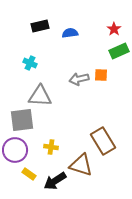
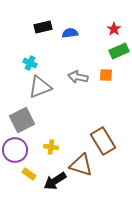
black rectangle: moved 3 px right, 1 px down
orange square: moved 5 px right
gray arrow: moved 1 px left, 2 px up; rotated 24 degrees clockwise
gray triangle: moved 9 px up; rotated 25 degrees counterclockwise
gray square: rotated 20 degrees counterclockwise
